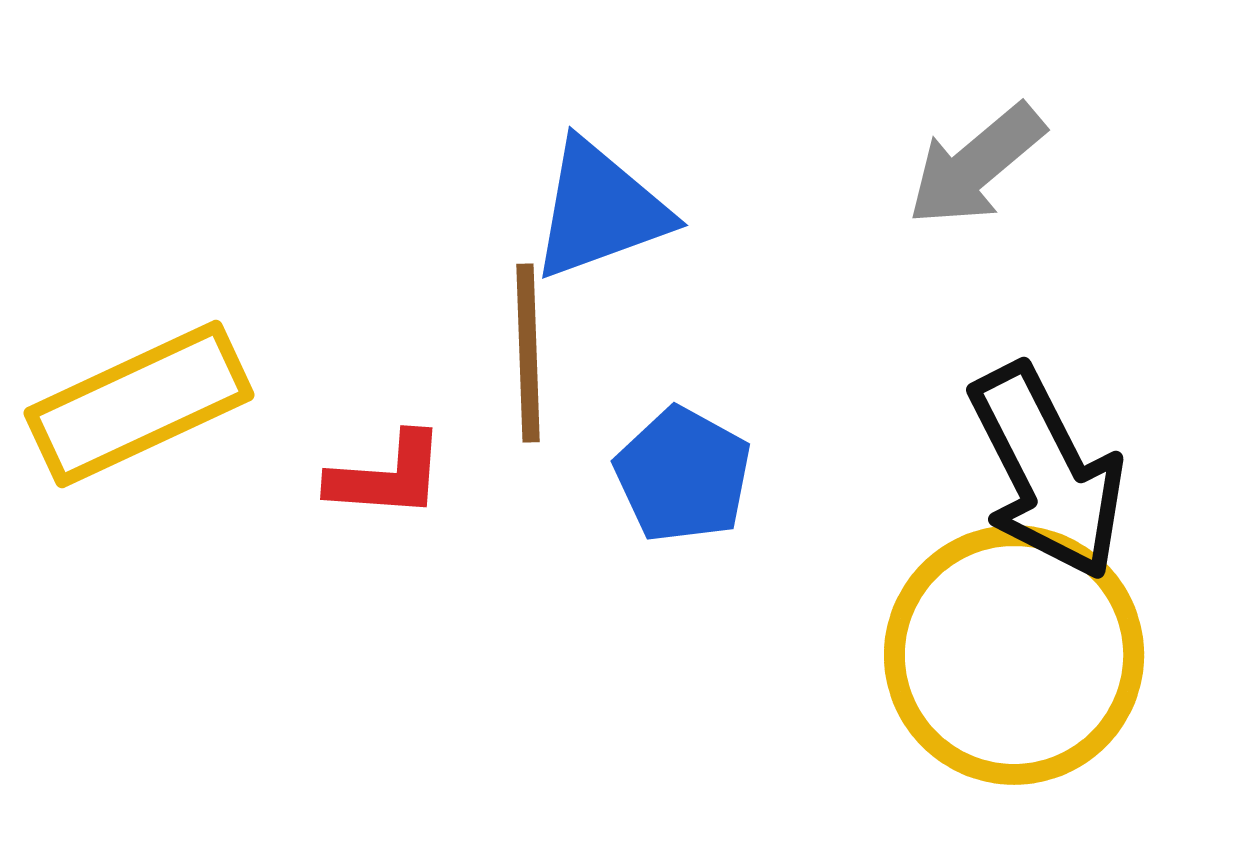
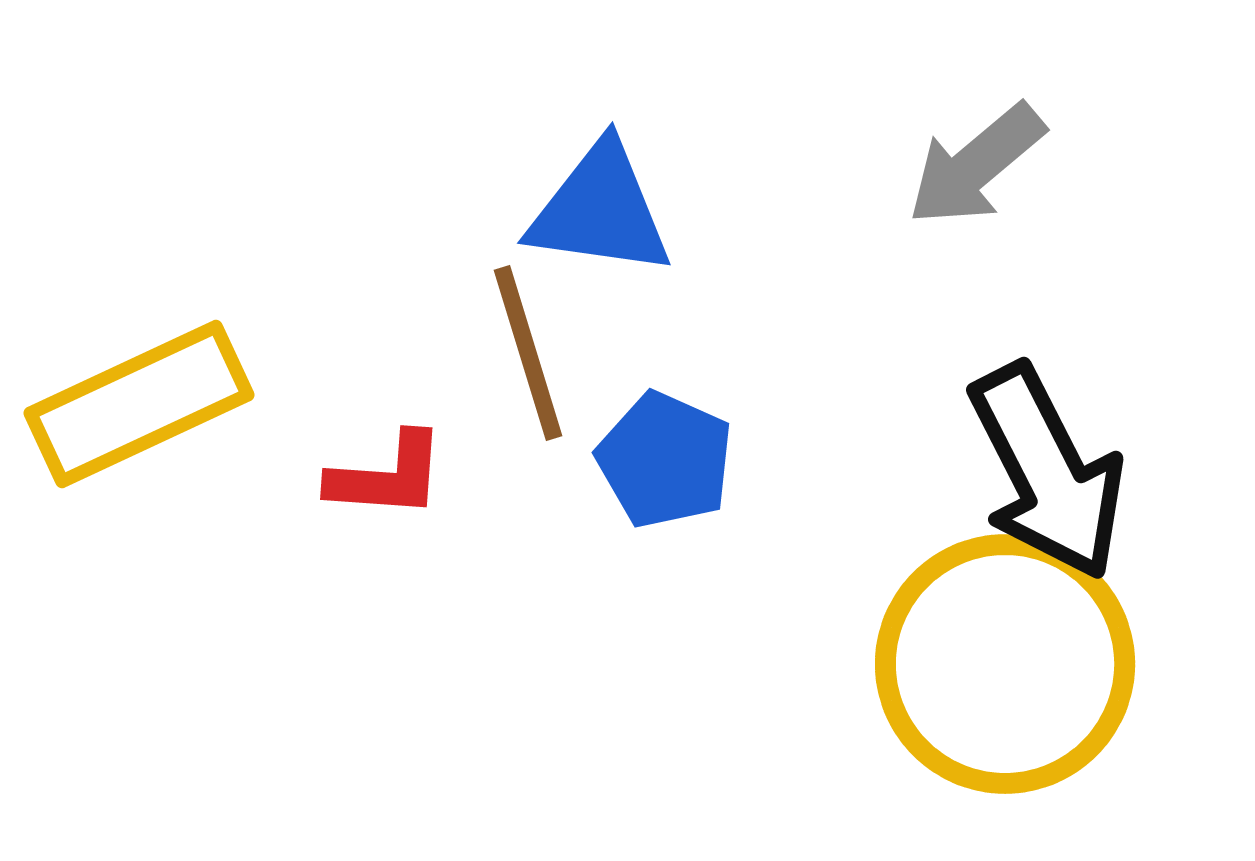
blue triangle: rotated 28 degrees clockwise
brown line: rotated 15 degrees counterclockwise
blue pentagon: moved 18 px left, 15 px up; rotated 5 degrees counterclockwise
yellow circle: moved 9 px left, 9 px down
